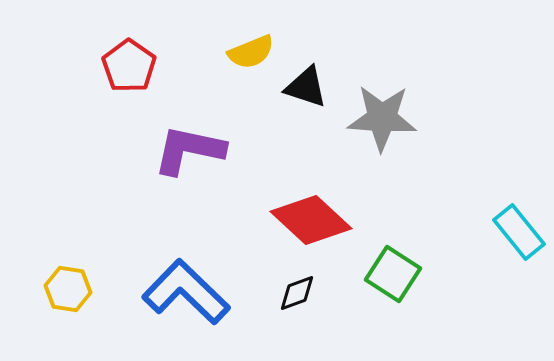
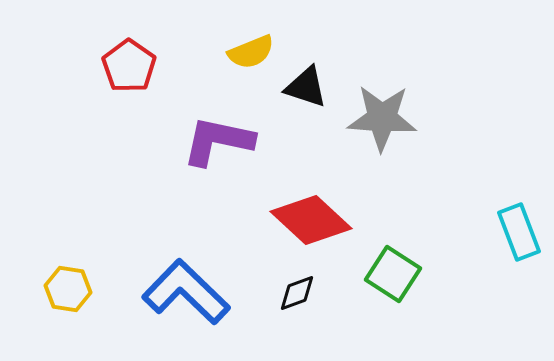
purple L-shape: moved 29 px right, 9 px up
cyan rectangle: rotated 18 degrees clockwise
